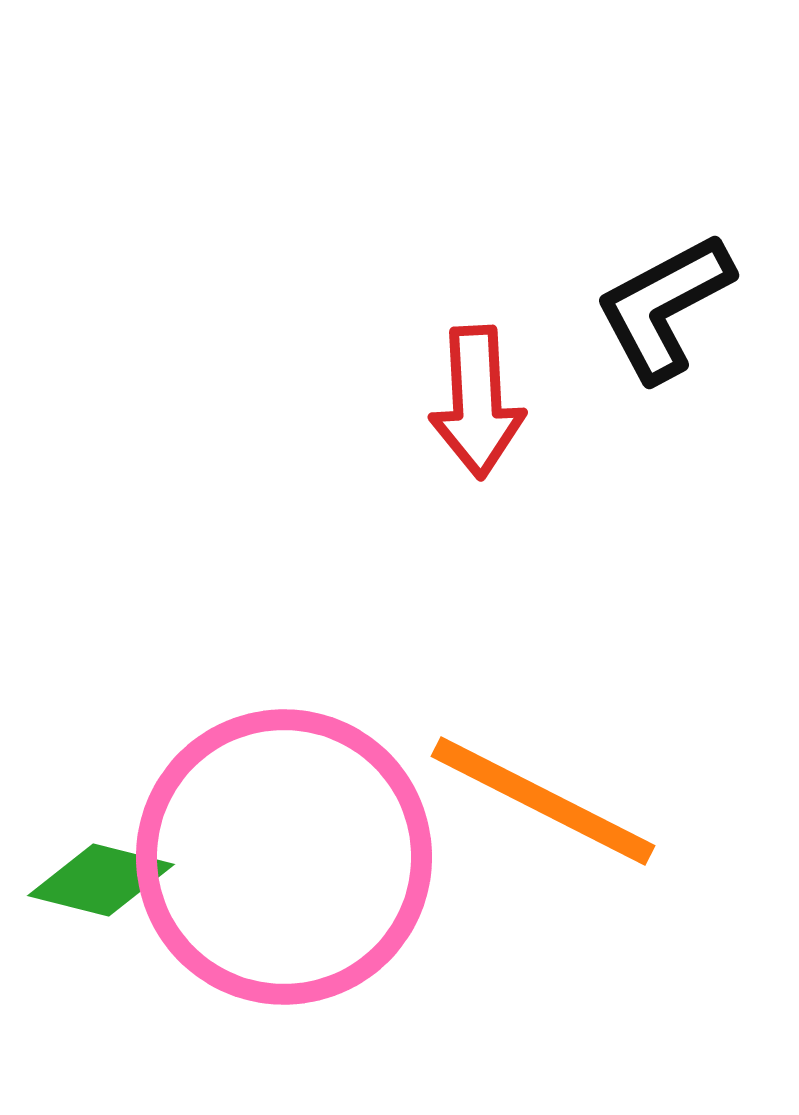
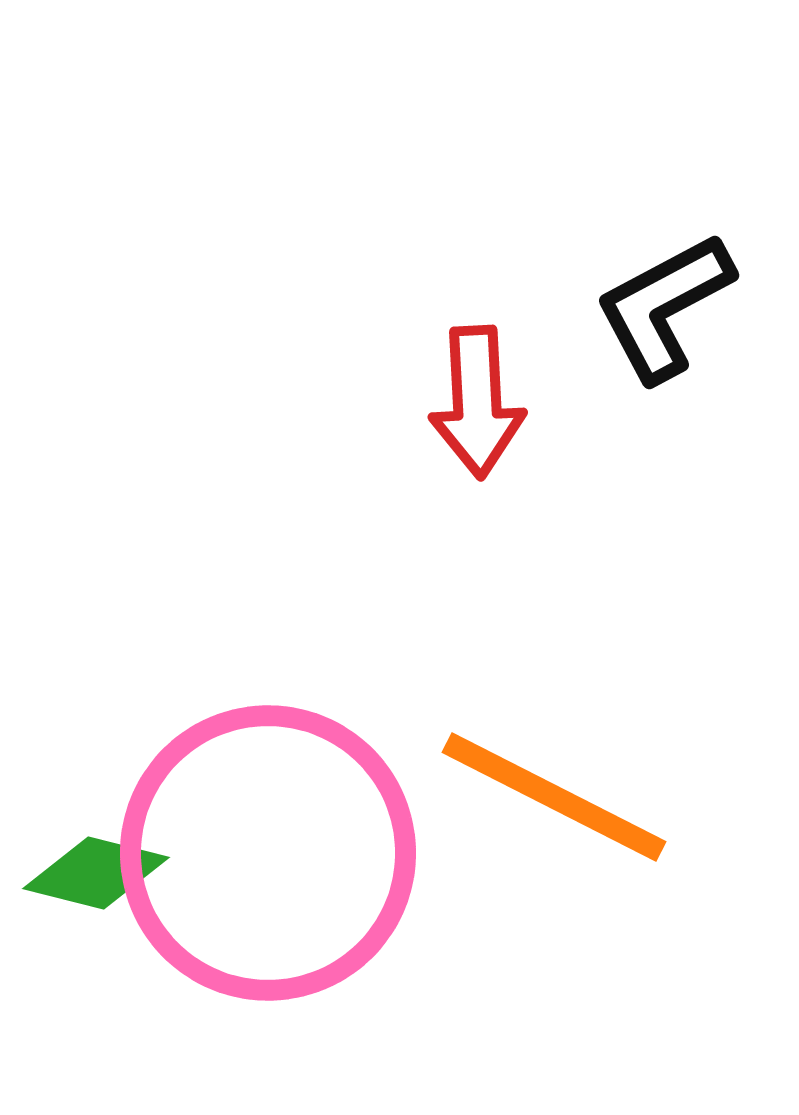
orange line: moved 11 px right, 4 px up
pink circle: moved 16 px left, 4 px up
green diamond: moved 5 px left, 7 px up
